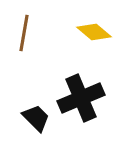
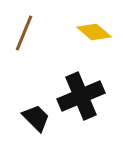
brown line: rotated 12 degrees clockwise
black cross: moved 2 px up
